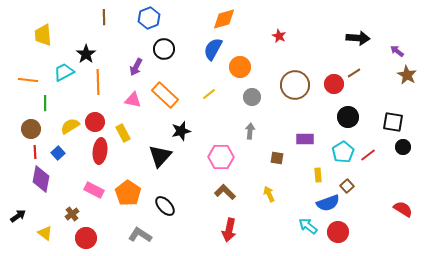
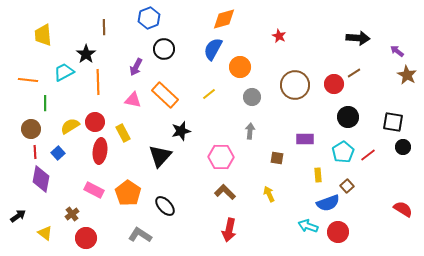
brown line at (104, 17): moved 10 px down
cyan arrow at (308, 226): rotated 18 degrees counterclockwise
